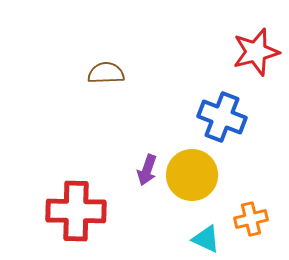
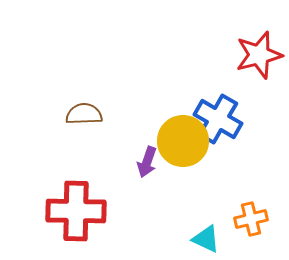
red star: moved 3 px right, 3 px down
brown semicircle: moved 22 px left, 41 px down
blue cross: moved 4 px left, 2 px down; rotated 9 degrees clockwise
purple arrow: moved 8 px up
yellow circle: moved 9 px left, 34 px up
